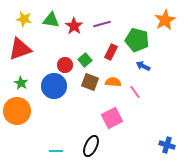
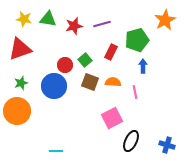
green triangle: moved 3 px left, 1 px up
red star: rotated 24 degrees clockwise
green pentagon: rotated 30 degrees counterclockwise
blue arrow: rotated 64 degrees clockwise
green star: rotated 24 degrees clockwise
pink line: rotated 24 degrees clockwise
black ellipse: moved 40 px right, 5 px up
